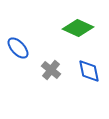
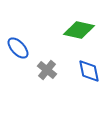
green diamond: moved 1 px right, 2 px down; rotated 12 degrees counterclockwise
gray cross: moved 4 px left
